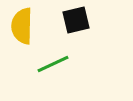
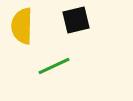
green line: moved 1 px right, 2 px down
